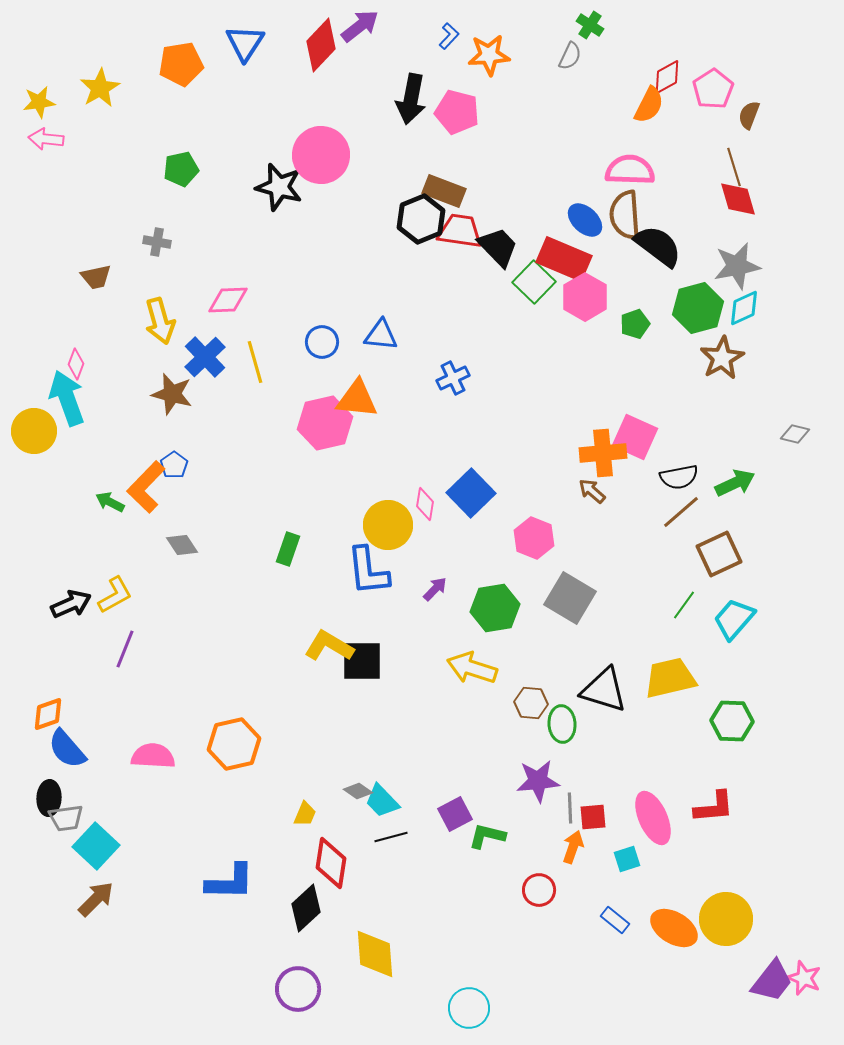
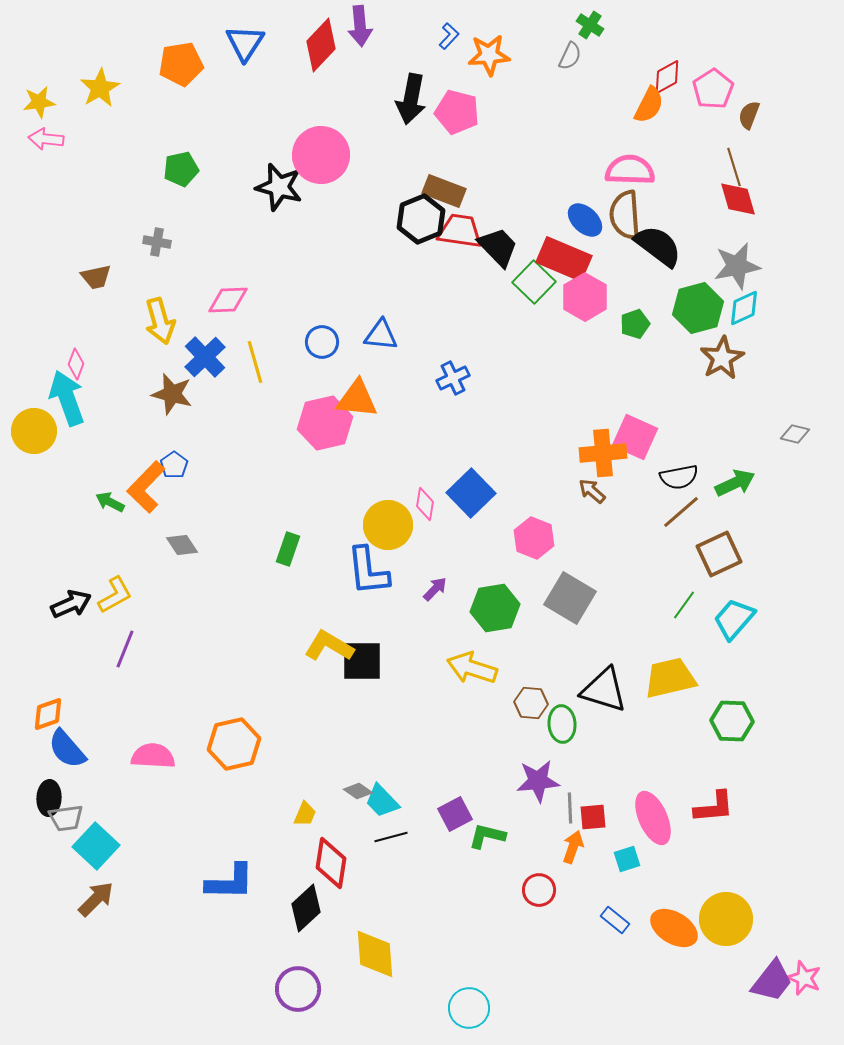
purple arrow at (360, 26): rotated 123 degrees clockwise
